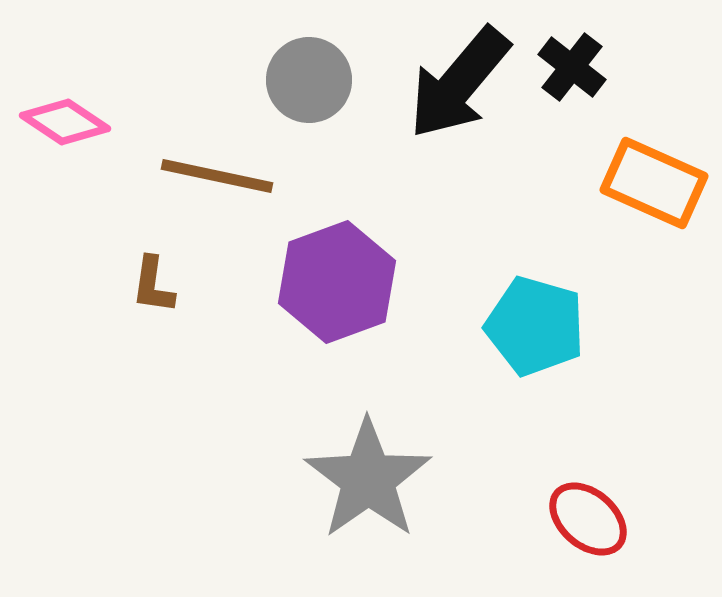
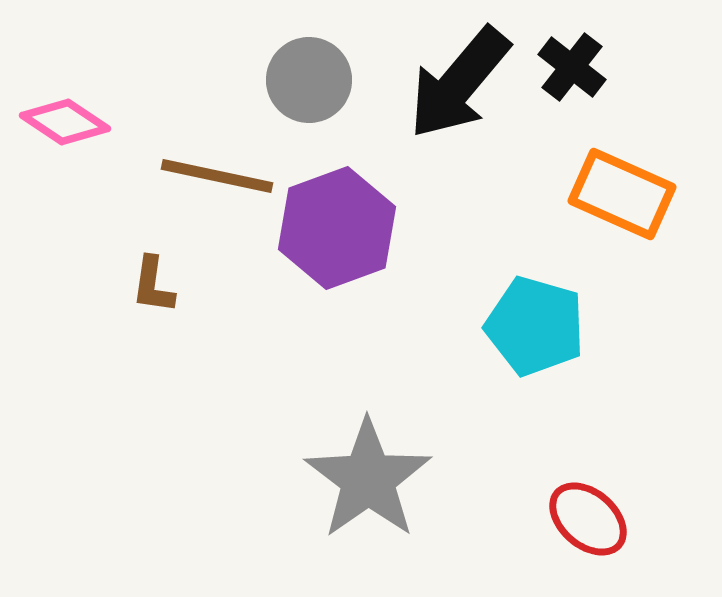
orange rectangle: moved 32 px left, 11 px down
purple hexagon: moved 54 px up
